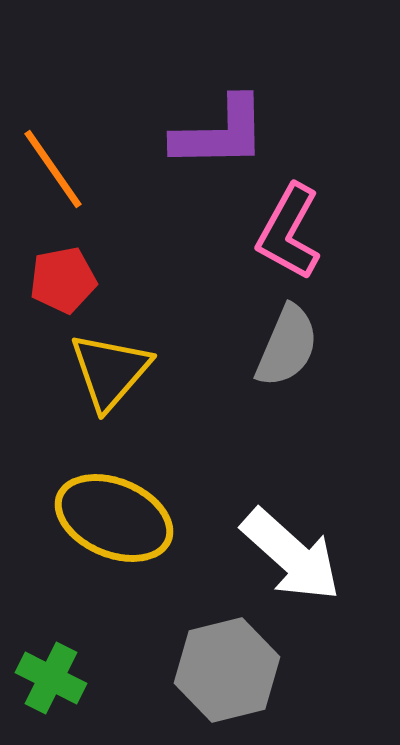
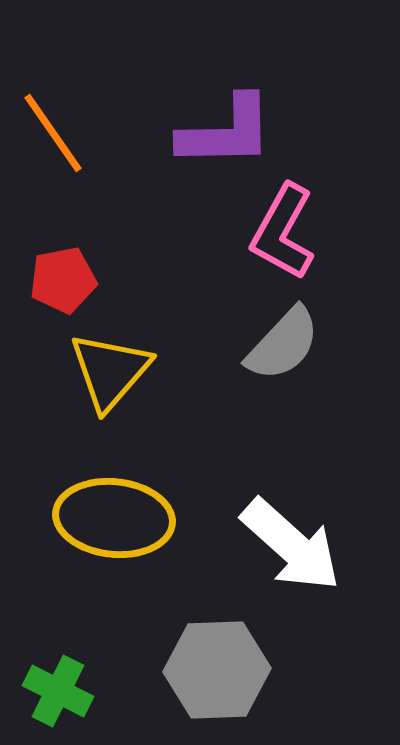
purple L-shape: moved 6 px right, 1 px up
orange line: moved 36 px up
pink L-shape: moved 6 px left
gray semicircle: moved 4 px left, 2 px up; rotated 20 degrees clockwise
yellow ellipse: rotated 17 degrees counterclockwise
white arrow: moved 10 px up
gray hexagon: moved 10 px left; rotated 12 degrees clockwise
green cross: moved 7 px right, 13 px down
